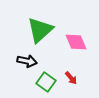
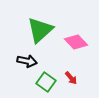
pink diamond: rotated 20 degrees counterclockwise
